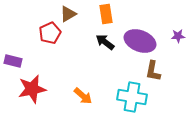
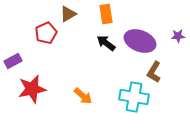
red pentagon: moved 4 px left
black arrow: moved 1 px right, 1 px down
purple rectangle: rotated 42 degrees counterclockwise
brown L-shape: moved 1 px right, 1 px down; rotated 20 degrees clockwise
cyan cross: moved 2 px right
